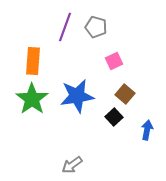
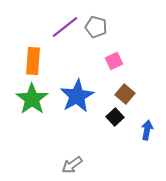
purple line: rotated 32 degrees clockwise
blue star: rotated 20 degrees counterclockwise
black square: moved 1 px right
